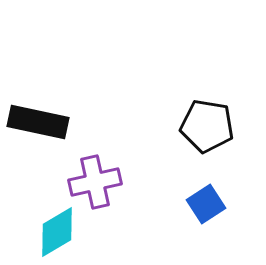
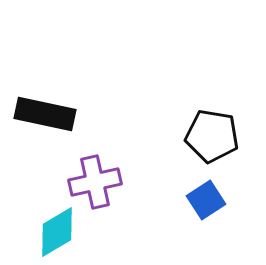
black rectangle: moved 7 px right, 8 px up
black pentagon: moved 5 px right, 10 px down
blue square: moved 4 px up
